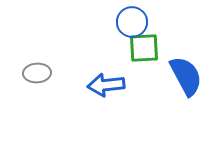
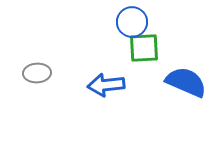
blue semicircle: moved 6 px down; rotated 39 degrees counterclockwise
